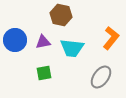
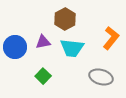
brown hexagon: moved 4 px right, 4 px down; rotated 20 degrees clockwise
blue circle: moved 7 px down
green square: moved 1 px left, 3 px down; rotated 35 degrees counterclockwise
gray ellipse: rotated 70 degrees clockwise
